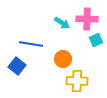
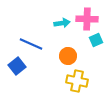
cyan arrow: rotated 42 degrees counterclockwise
blue line: rotated 15 degrees clockwise
orange circle: moved 5 px right, 3 px up
blue square: rotated 12 degrees clockwise
yellow cross: rotated 10 degrees clockwise
